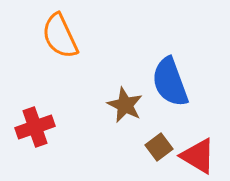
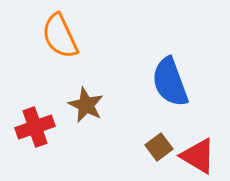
brown star: moved 39 px left
